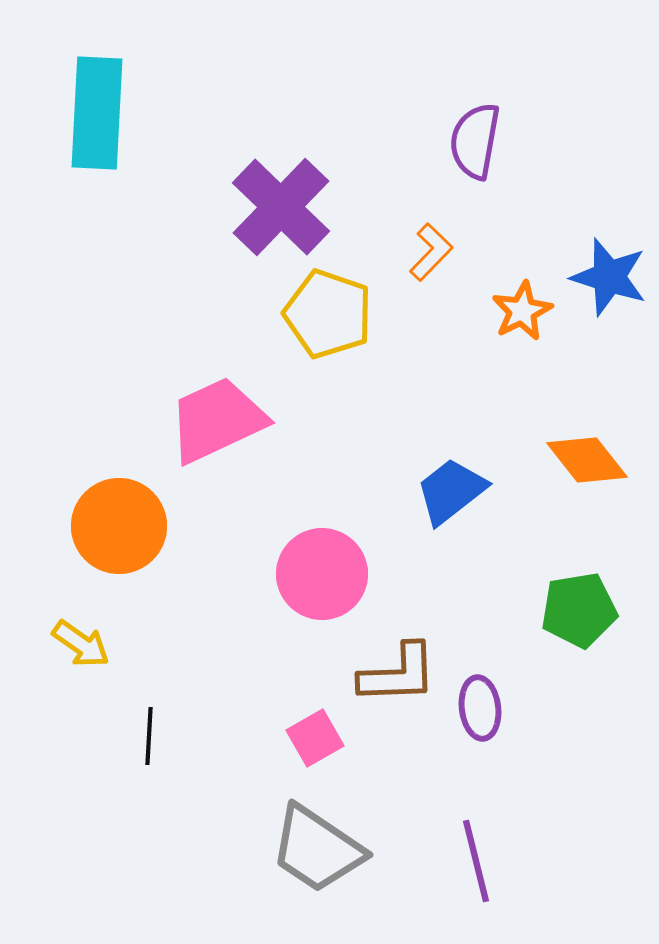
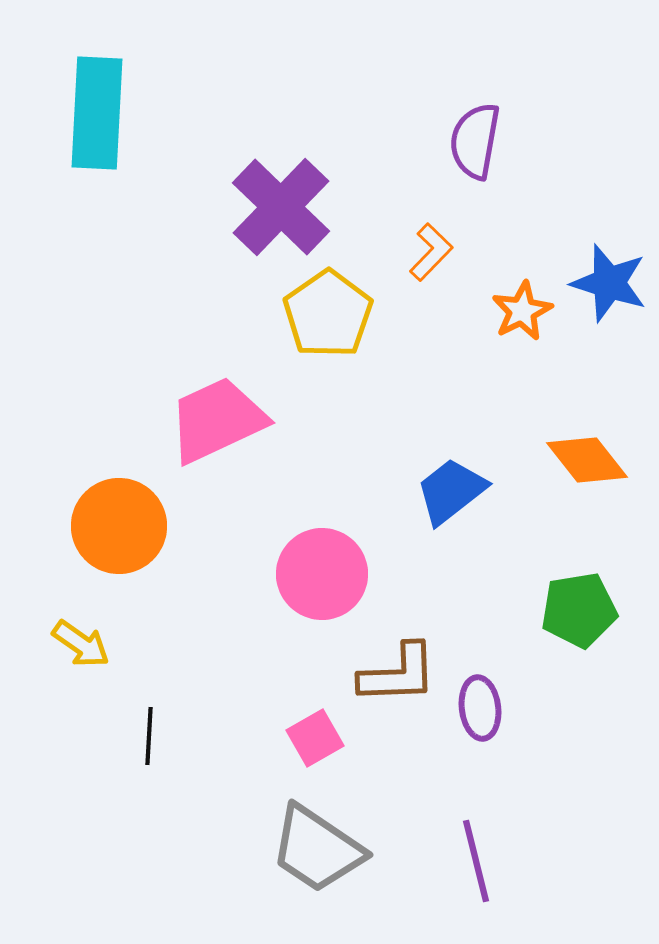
blue star: moved 6 px down
yellow pentagon: rotated 18 degrees clockwise
